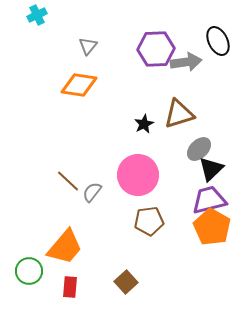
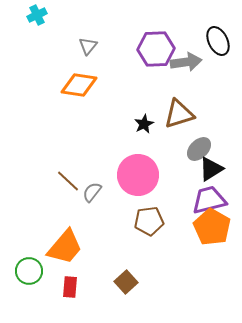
black triangle: rotated 12 degrees clockwise
